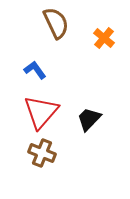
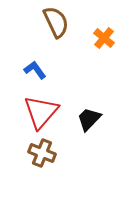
brown semicircle: moved 1 px up
